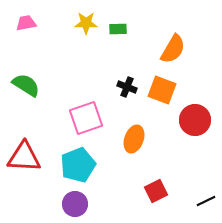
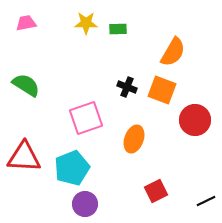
orange semicircle: moved 3 px down
cyan pentagon: moved 6 px left, 3 px down
purple circle: moved 10 px right
